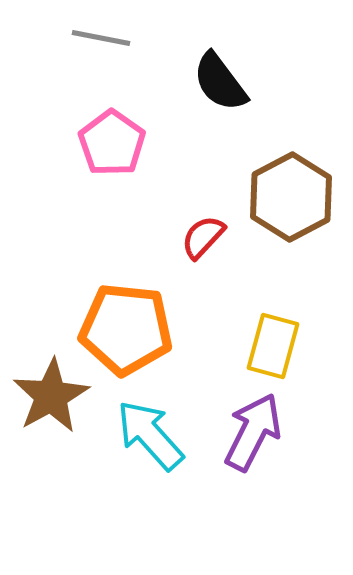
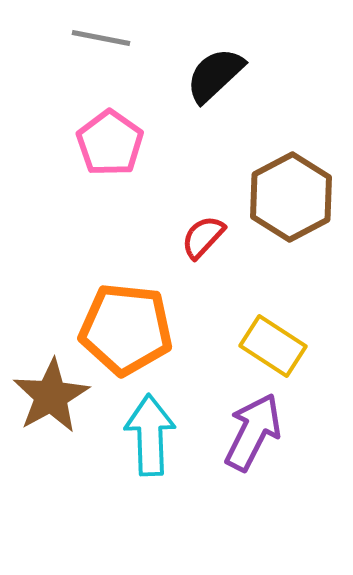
black semicircle: moved 5 px left, 7 px up; rotated 84 degrees clockwise
pink pentagon: moved 2 px left
yellow rectangle: rotated 72 degrees counterclockwise
cyan arrow: rotated 40 degrees clockwise
